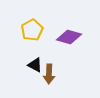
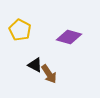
yellow pentagon: moved 12 px left; rotated 15 degrees counterclockwise
brown arrow: rotated 36 degrees counterclockwise
